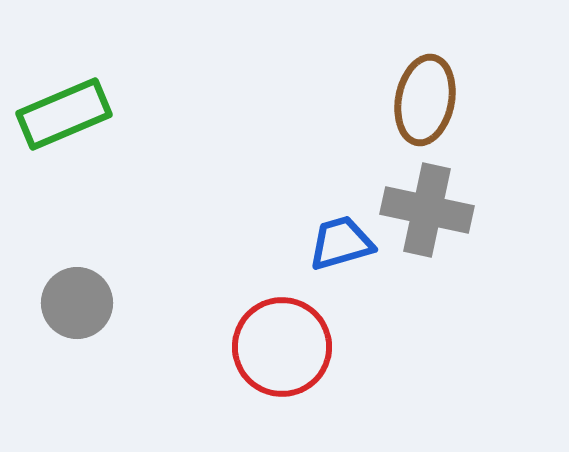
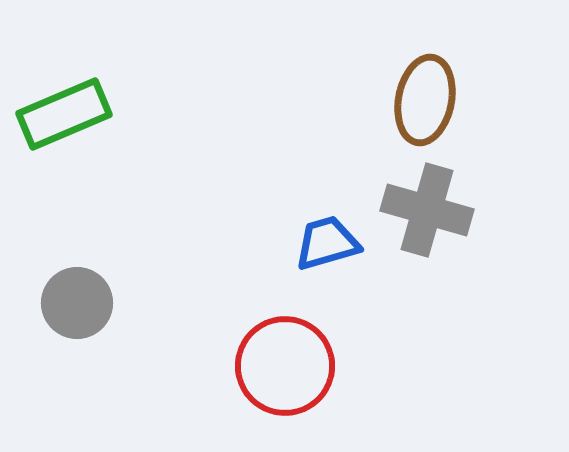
gray cross: rotated 4 degrees clockwise
blue trapezoid: moved 14 px left
red circle: moved 3 px right, 19 px down
